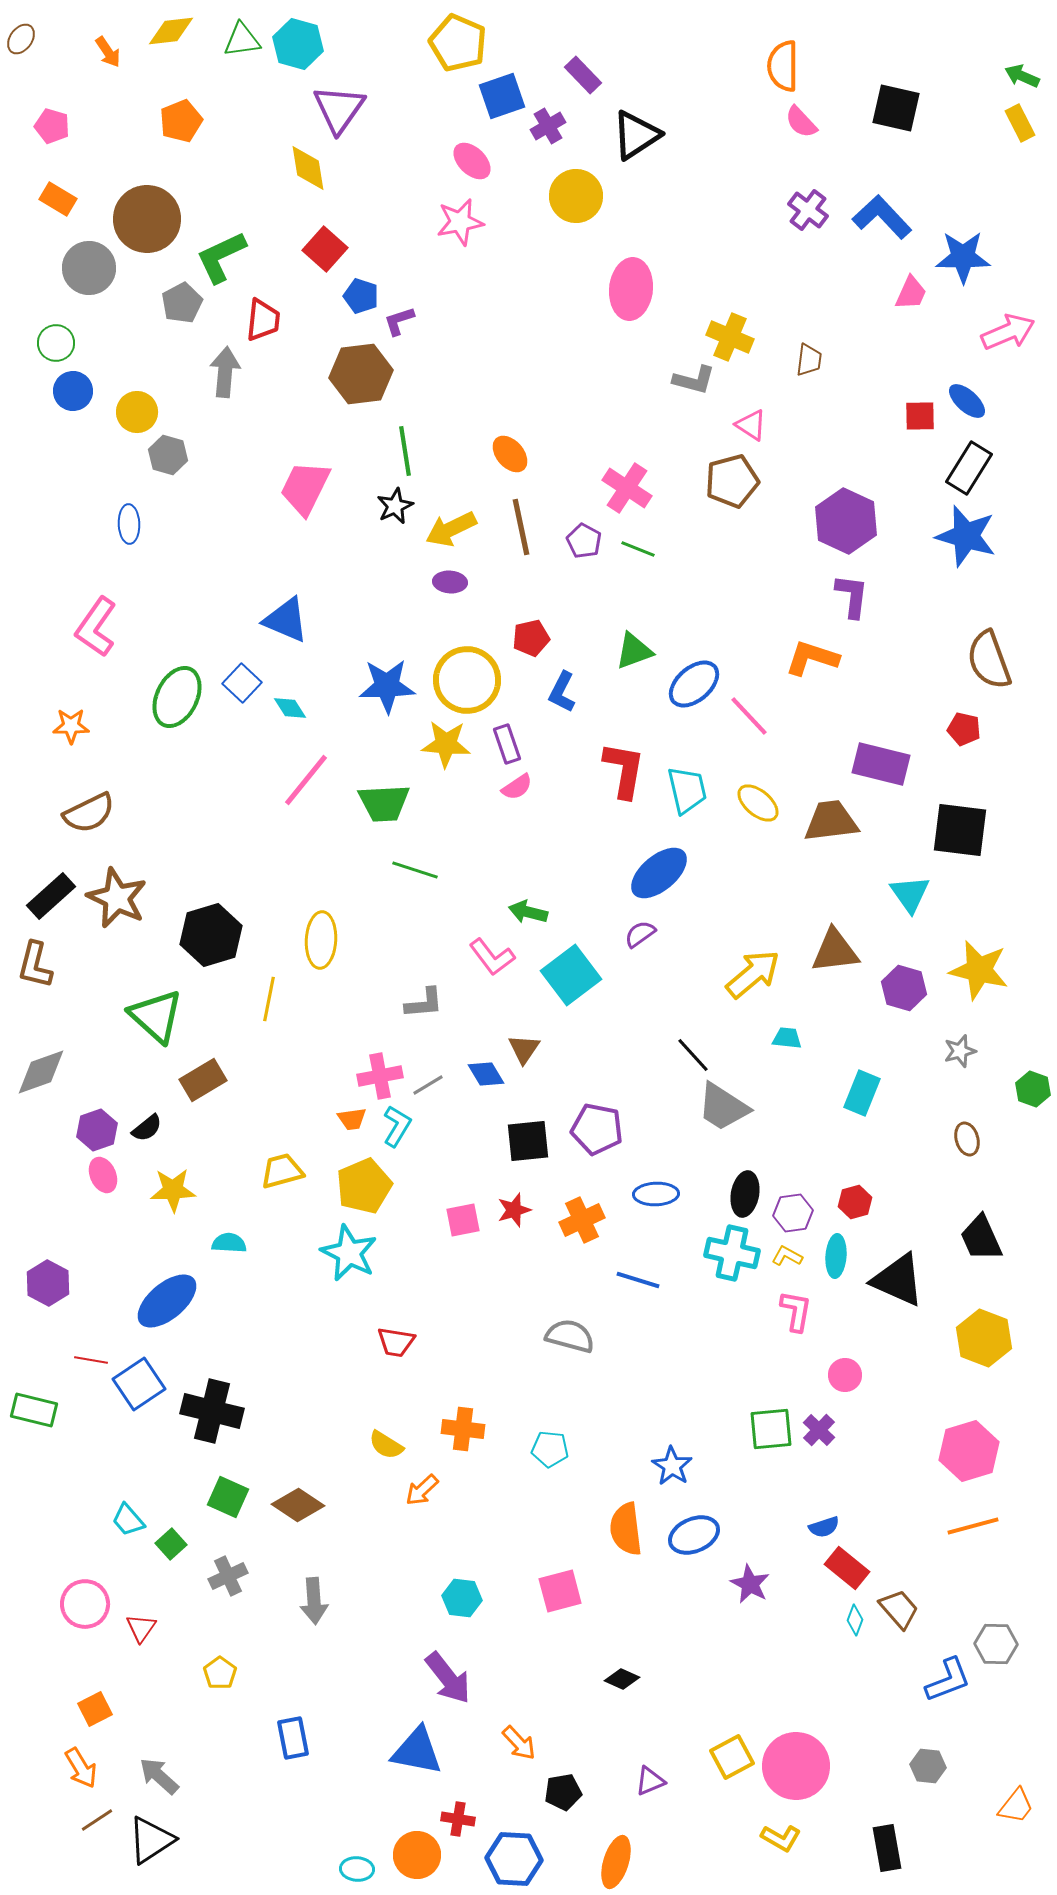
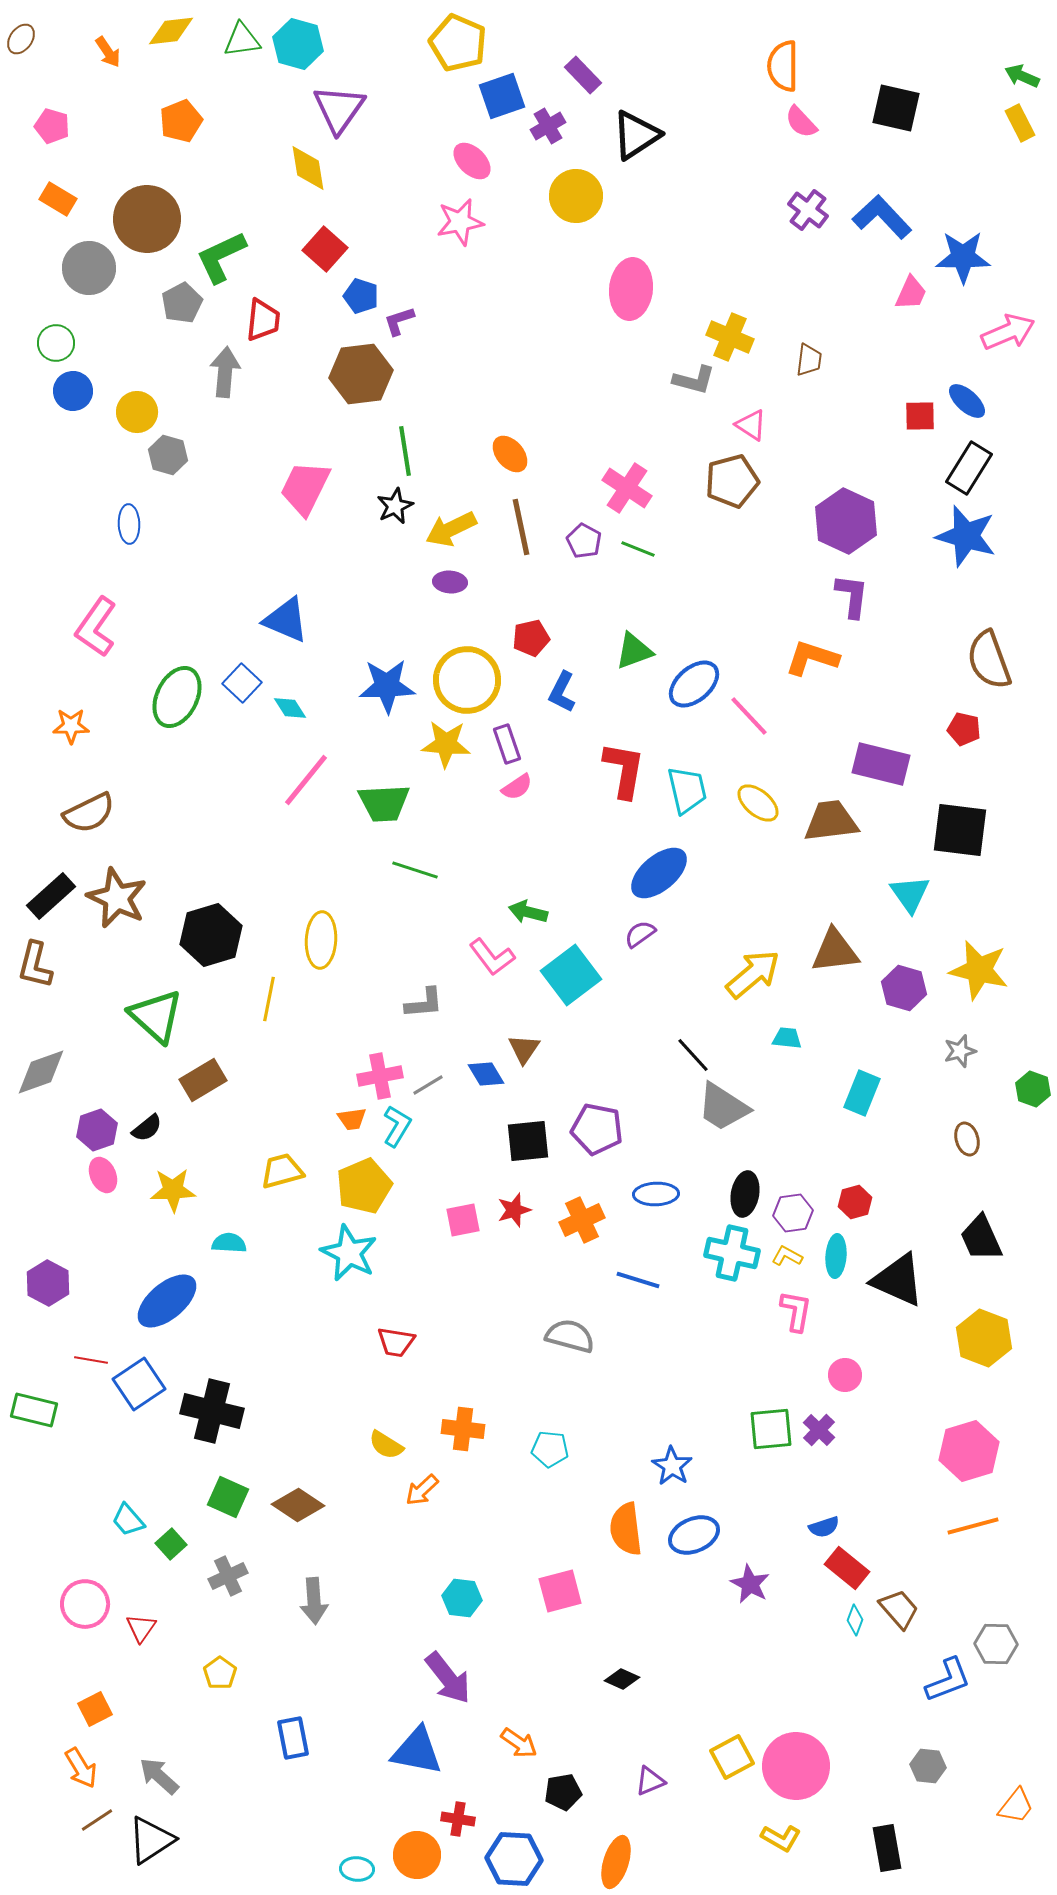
orange arrow at (519, 1743): rotated 12 degrees counterclockwise
